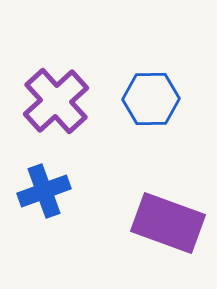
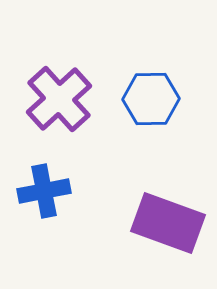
purple cross: moved 3 px right, 2 px up
blue cross: rotated 9 degrees clockwise
